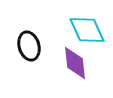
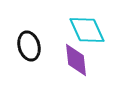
purple diamond: moved 1 px right, 3 px up
